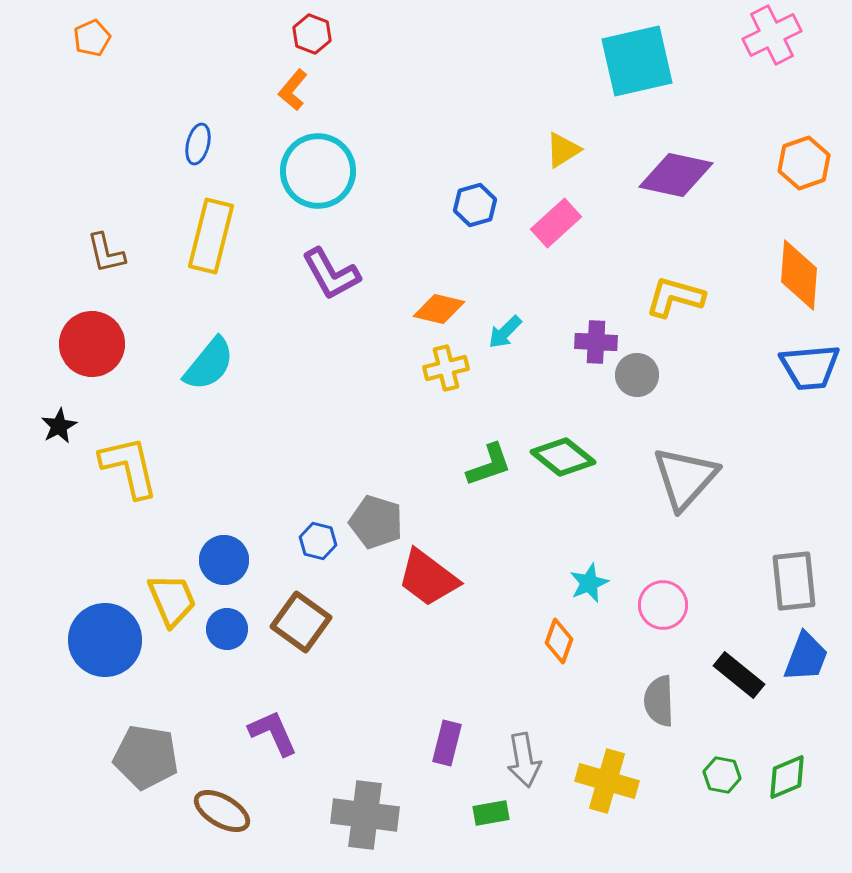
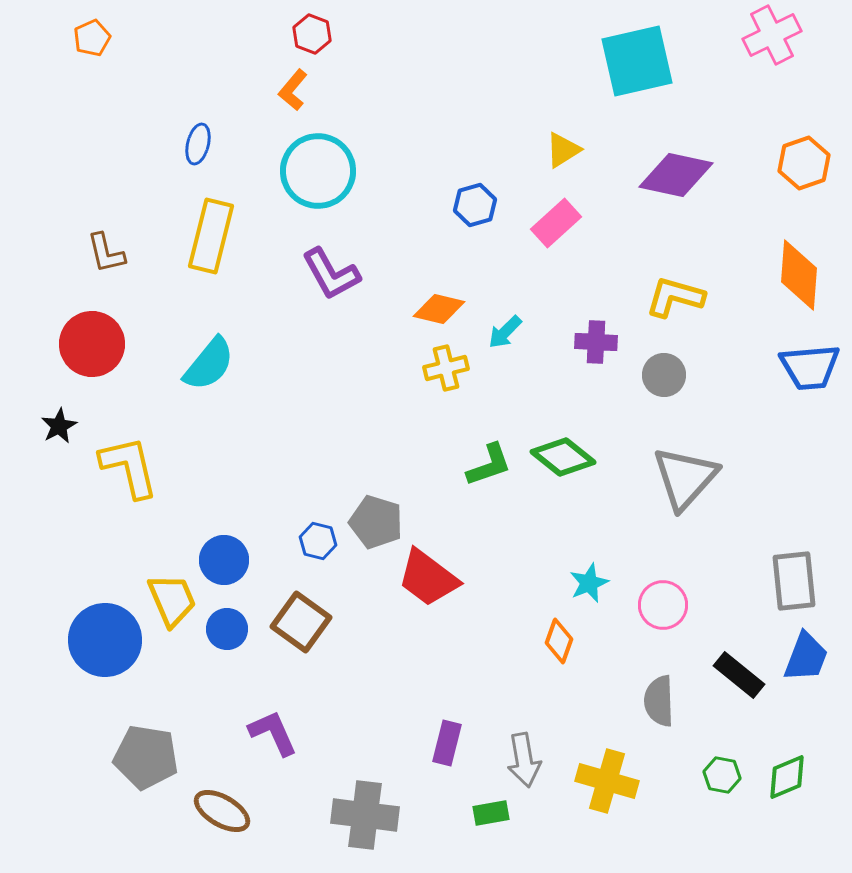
gray circle at (637, 375): moved 27 px right
